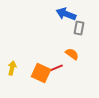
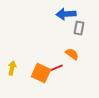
blue arrow: rotated 24 degrees counterclockwise
